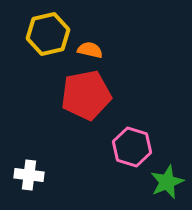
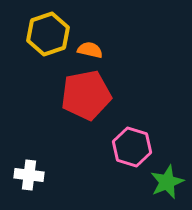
yellow hexagon: rotated 6 degrees counterclockwise
